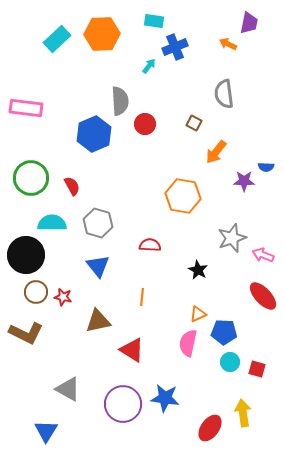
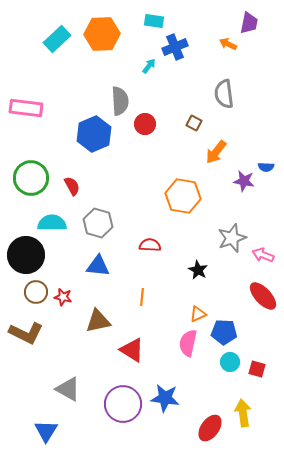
purple star at (244, 181): rotated 10 degrees clockwise
blue triangle at (98, 266): rotated 45 degrees counterclockwise
